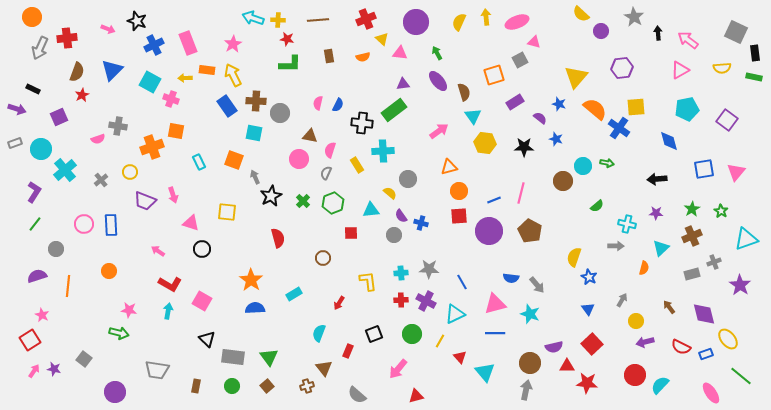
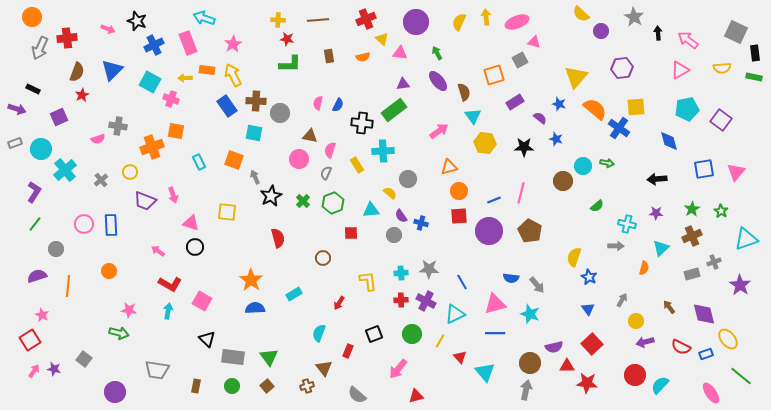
cyan arrow at (253, 18): moved 49 px left
purple square at (727, 120): moved 6 px left
black circle at (202, 249): moved 7 px left, 2 px up
